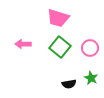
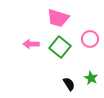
pink arrow: moved 8 px right
pink circle: moved 9 px up
black semicircle: rotated 112 degrees counterclockwise
